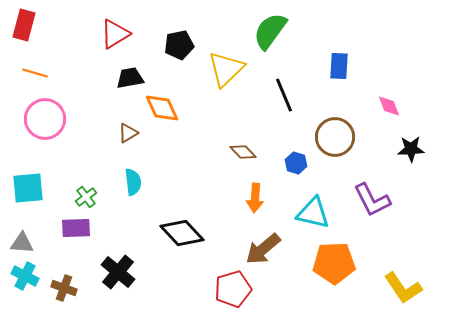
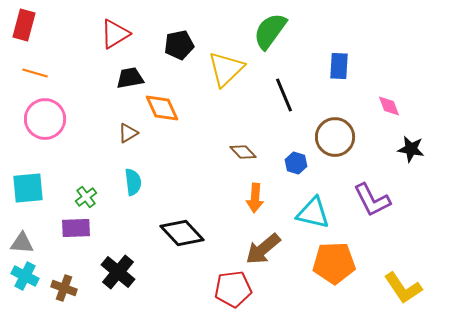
black star: rotated 12 degrees clockwise
red pentagon: rotated 9 degrees clockwise
